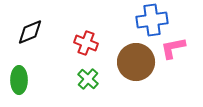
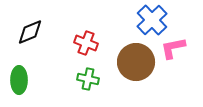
blue cross: rotated 36 degrees counterclockwise
green cross: rotated 30 degrees counterclockwise
